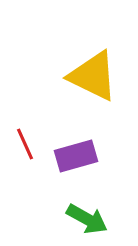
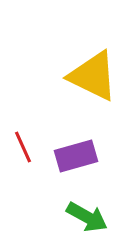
red line: moved 2 px left, 3 px down
green arrow: moved 2 px up
